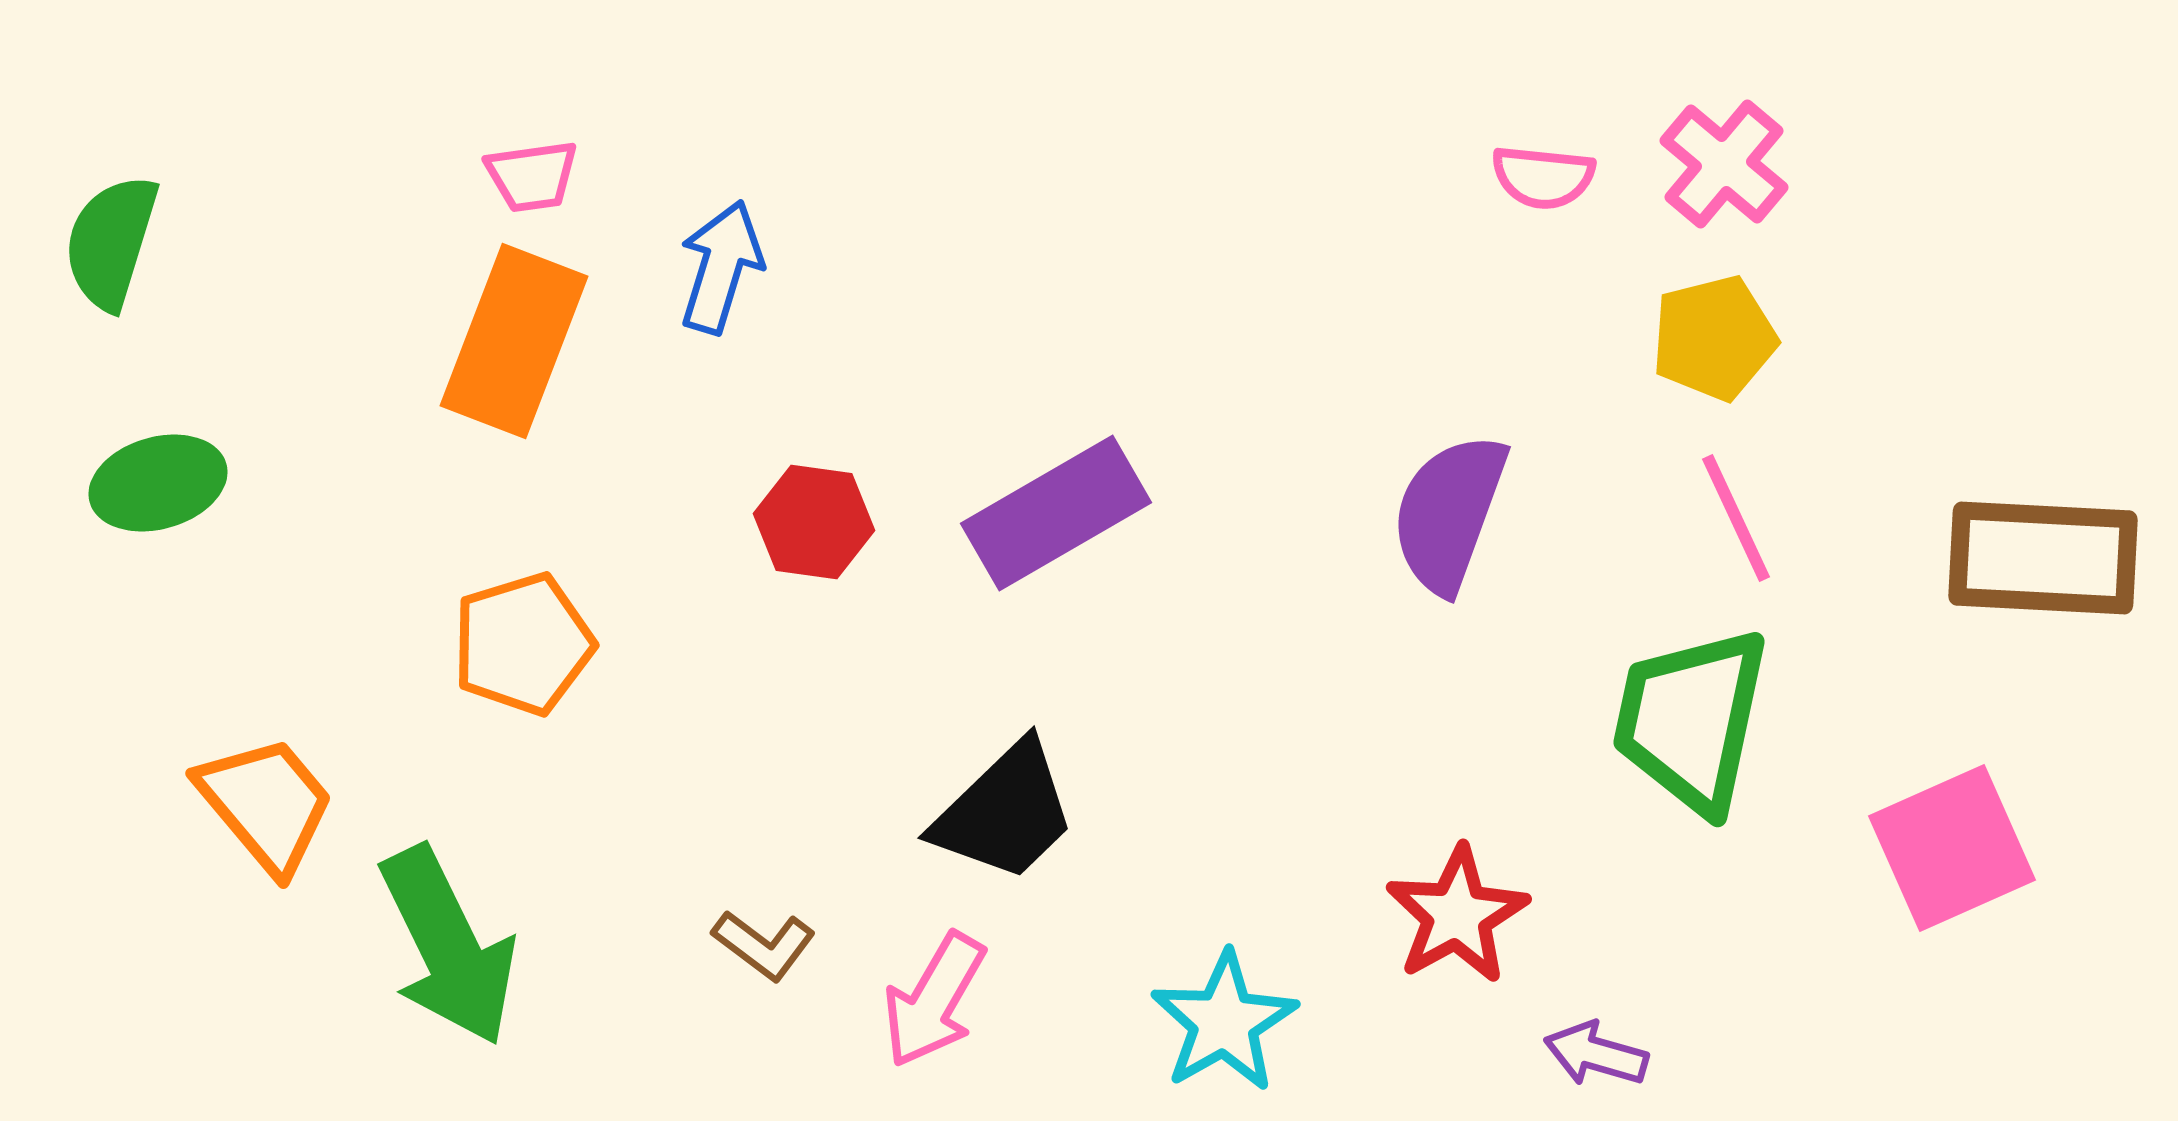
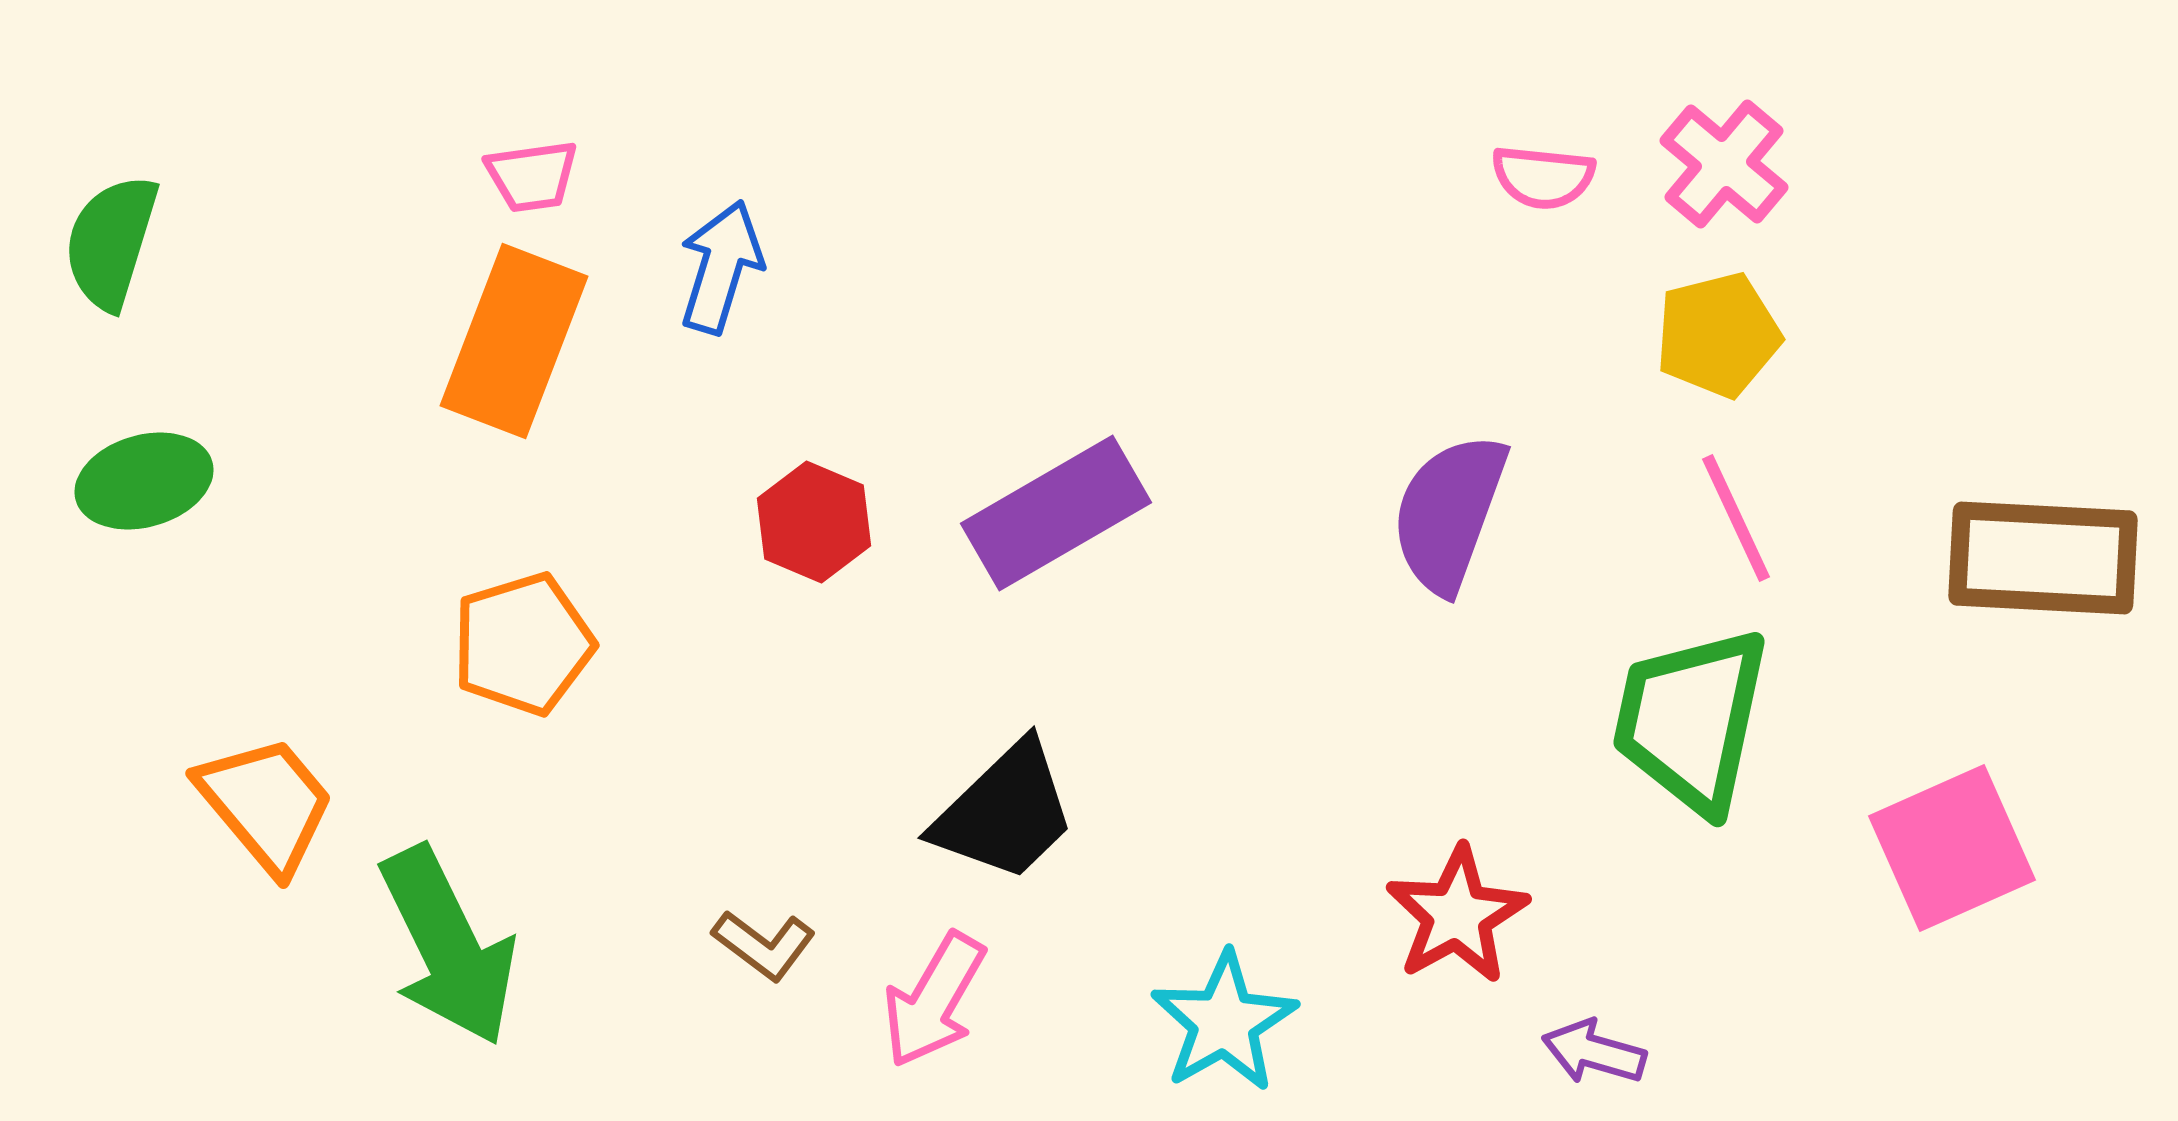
yellow pentagon: moved 4 px right, 3 px up
green ellipse: moved 14 px left, 2 px up
red hexagon: rotated 15 degrees clockwise
purple arrow: moved 2 px left, 2 px up
